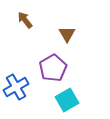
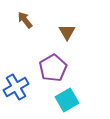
brown triangle: moved 2 px up
